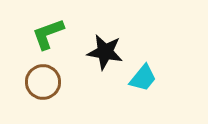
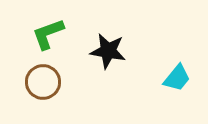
black star: moved 3 px right, 1 px up
cyan trapezoid: moved 34 px right
